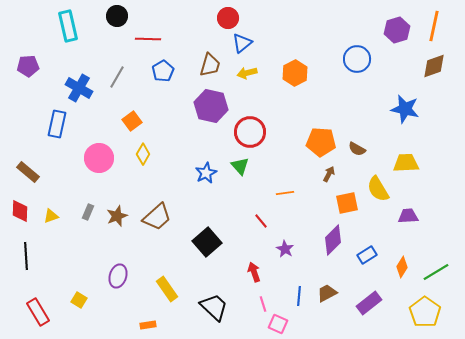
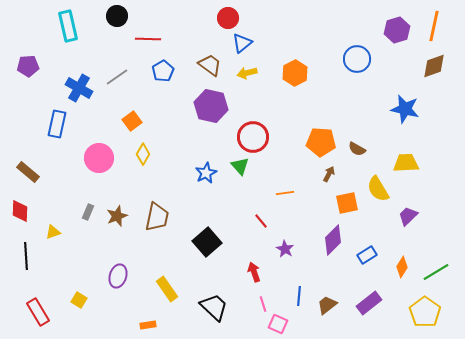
brown trapezoid at (210, 65): rotated 70 degrees counterclockwise
gray line at (117, 77): rotated 25 degrees clockwise
red circle at (250, 132): moved 3 px right, 5 px down
yellow triangle at (51, 216): moved 2 px right, 16 px down
purple trapezoid at (408, 216): rotated 40 degrees counterclockwise
brown trapezoid at (157, 217): rotated 36 degrees counterclockwise
brown trapezoid at (327, 293): moved 12 px down; rotated 10 degrees counterclockwise
